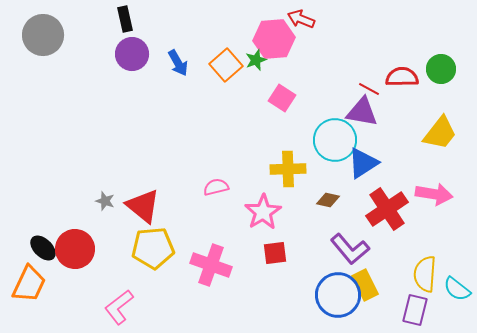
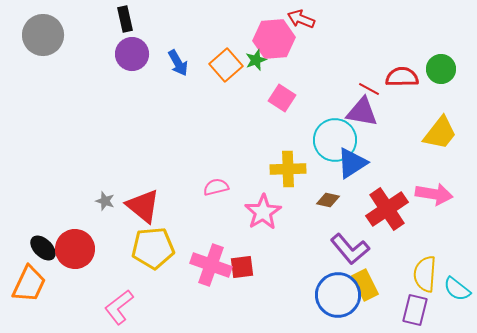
blue triangle: moved 11 px left
red square: moved 33 px left, 14 px down
